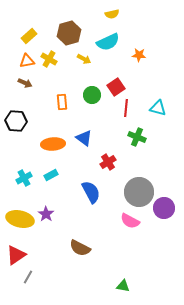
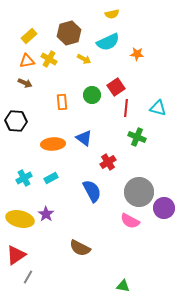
orange star: moved 2 px left, 1 px up
cyan rectangle: moved 3 px down
blue semicircle: moved 1 px right, 1 px up
